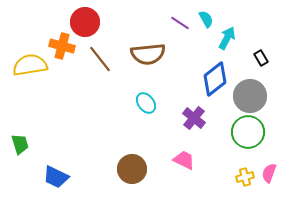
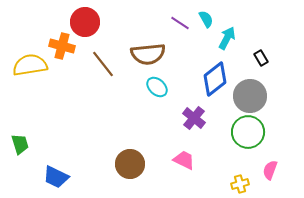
brown line: moved 3 px right, 5 px down
cyan ellipse: moved 11 px right, 16 px up; rotated 10 degrees counterclockwise
brown circle: moved 2 px left, 5 px up
pink semicircle: moved 1 px right, 3 px up
yellow cross: moved 5 px left, 7 px down
